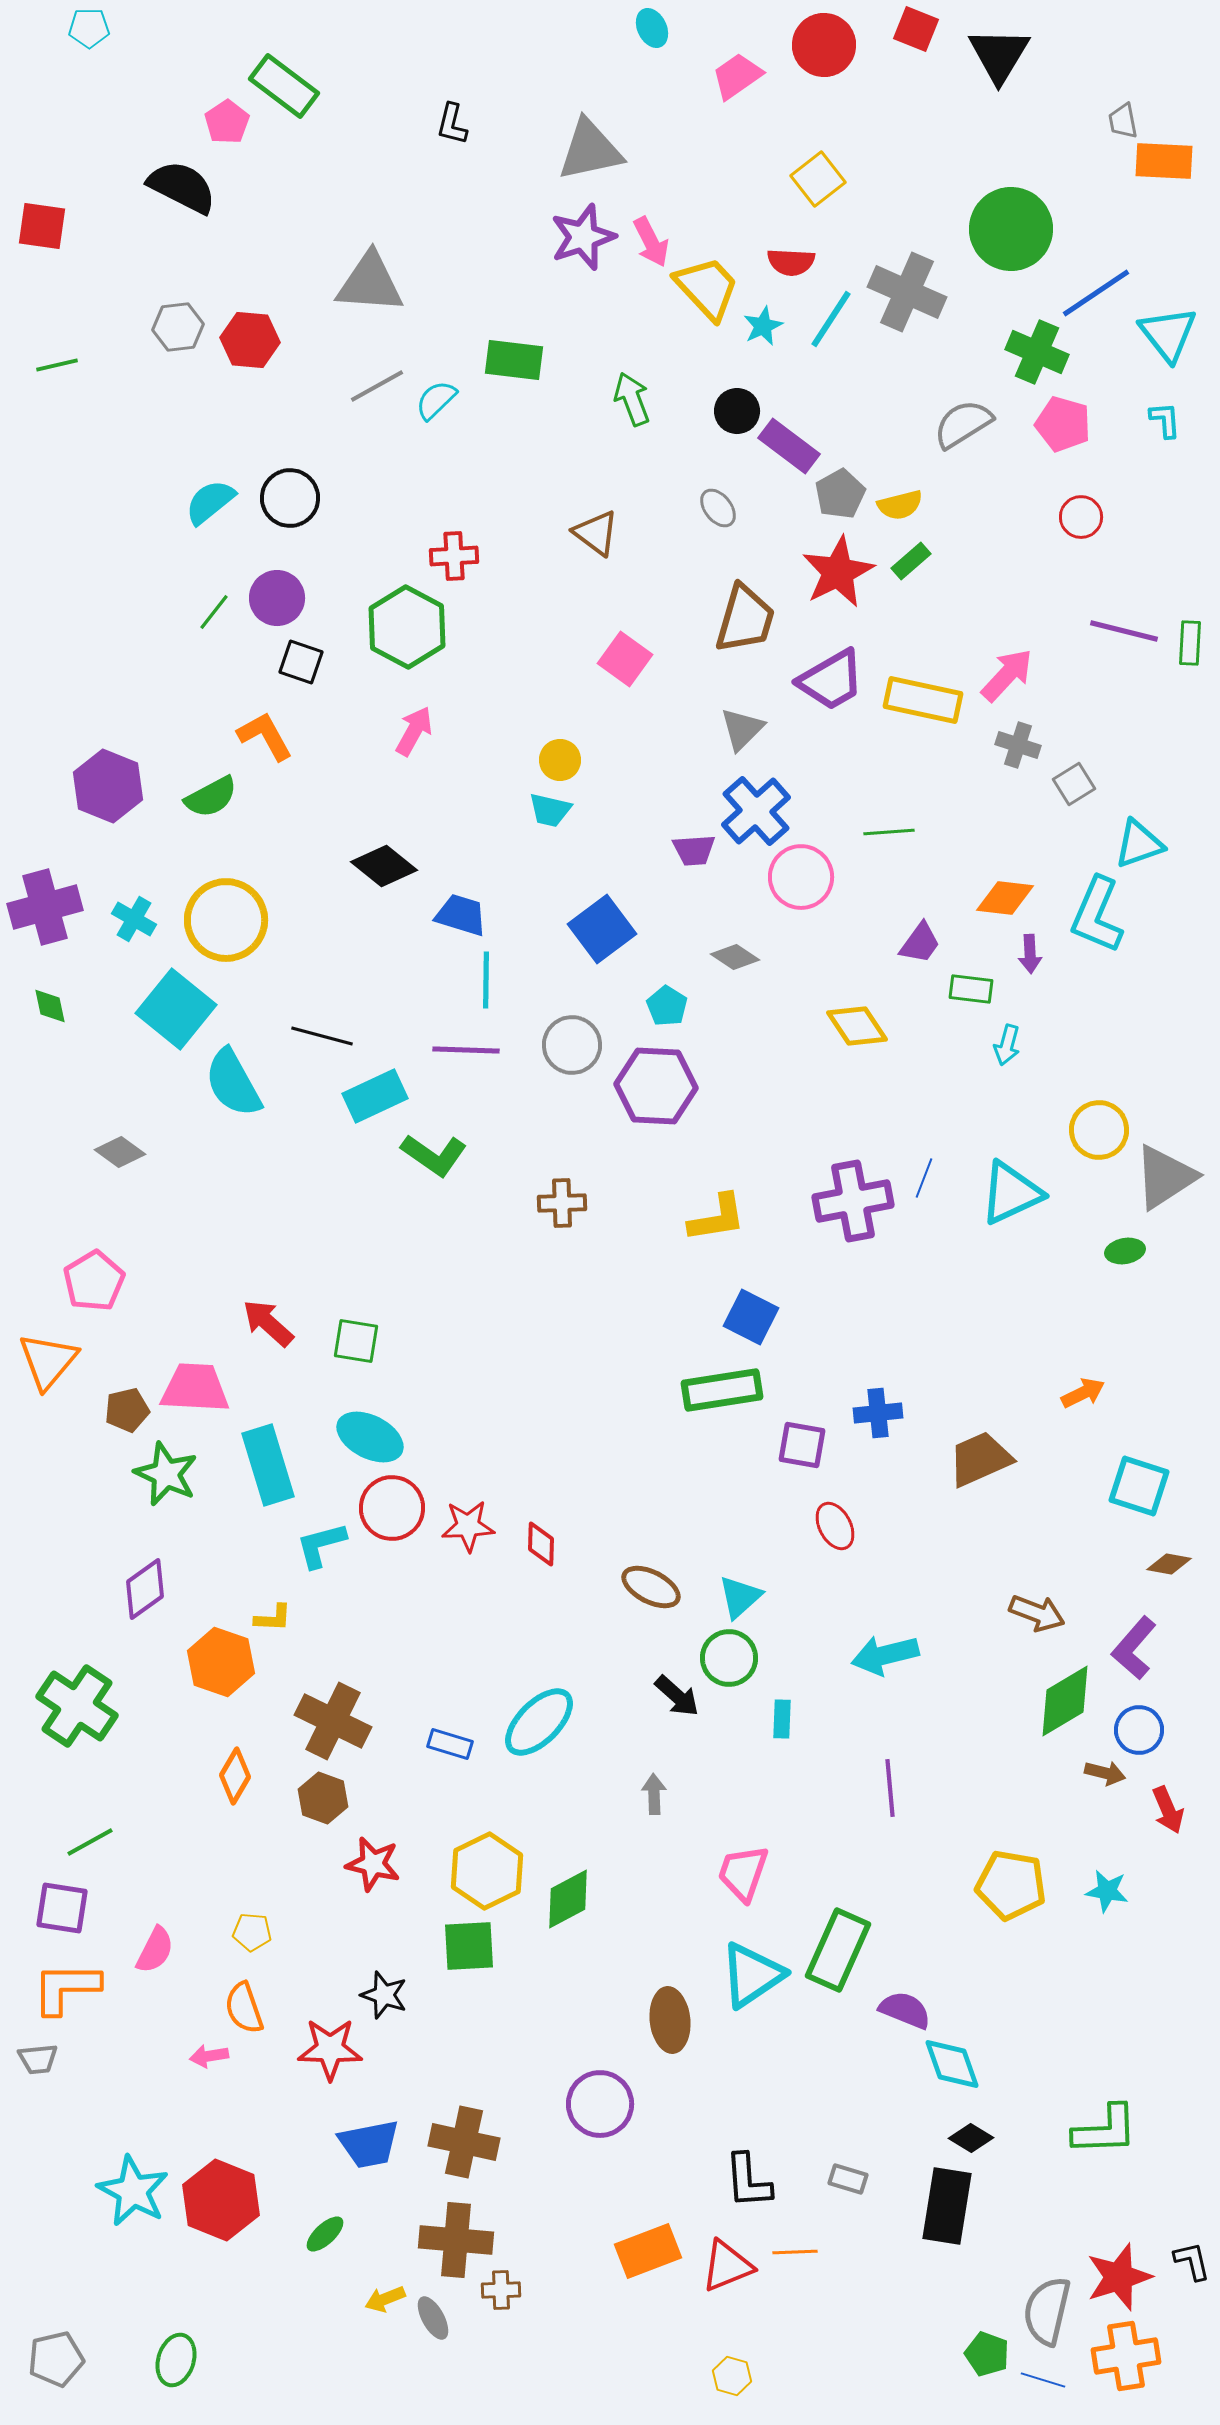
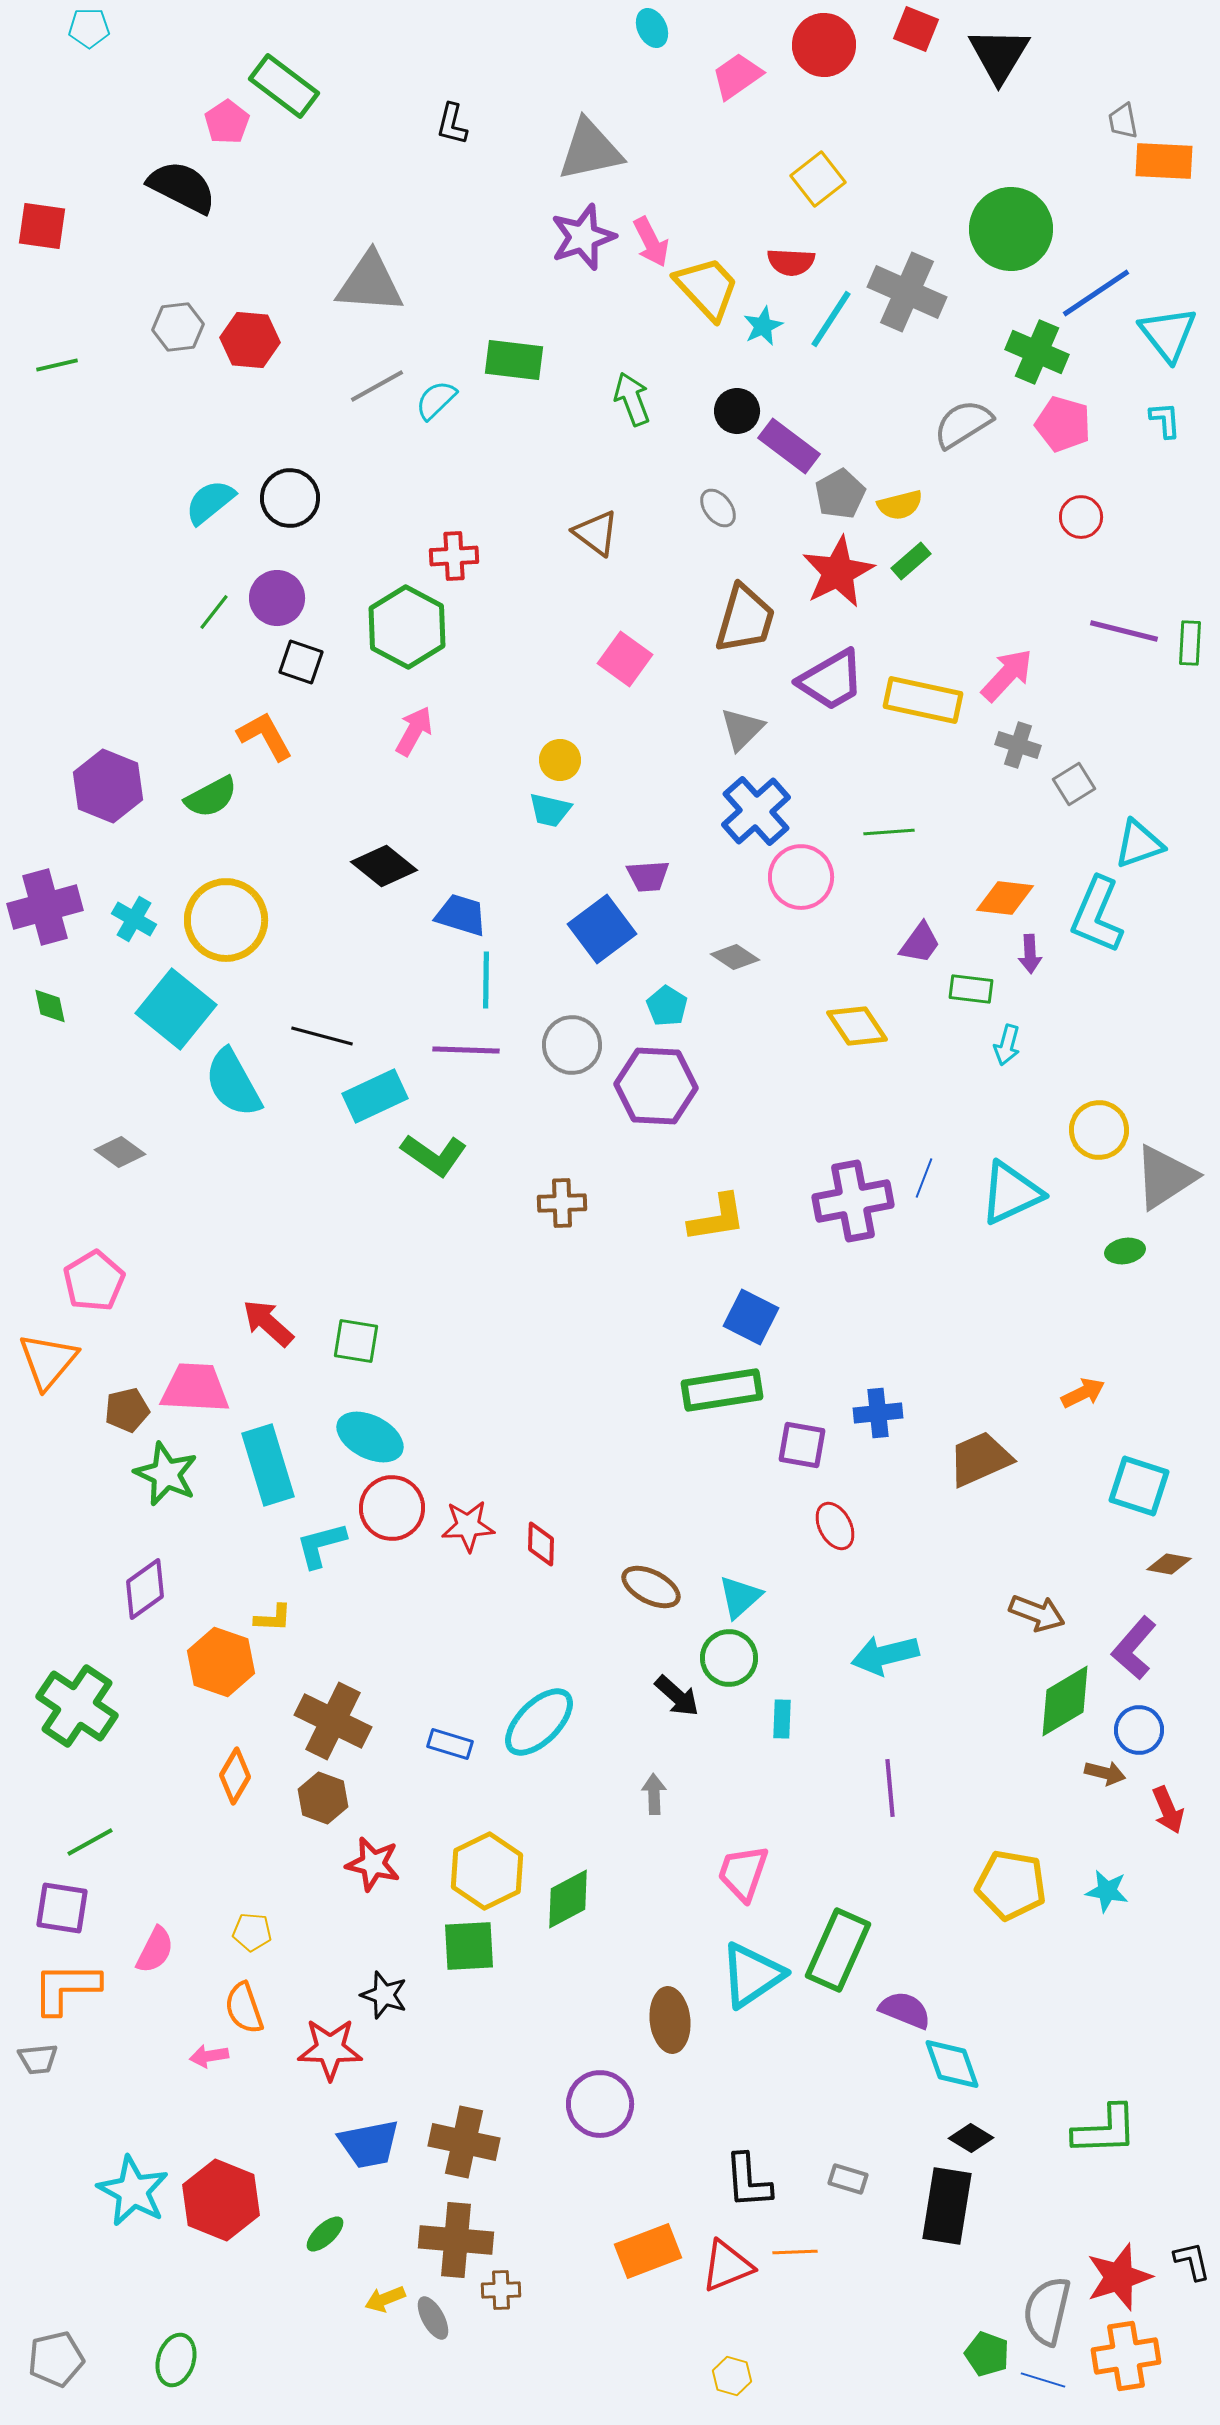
purple trapezoid at (694, 850): moved 46 px left, 26 px down
